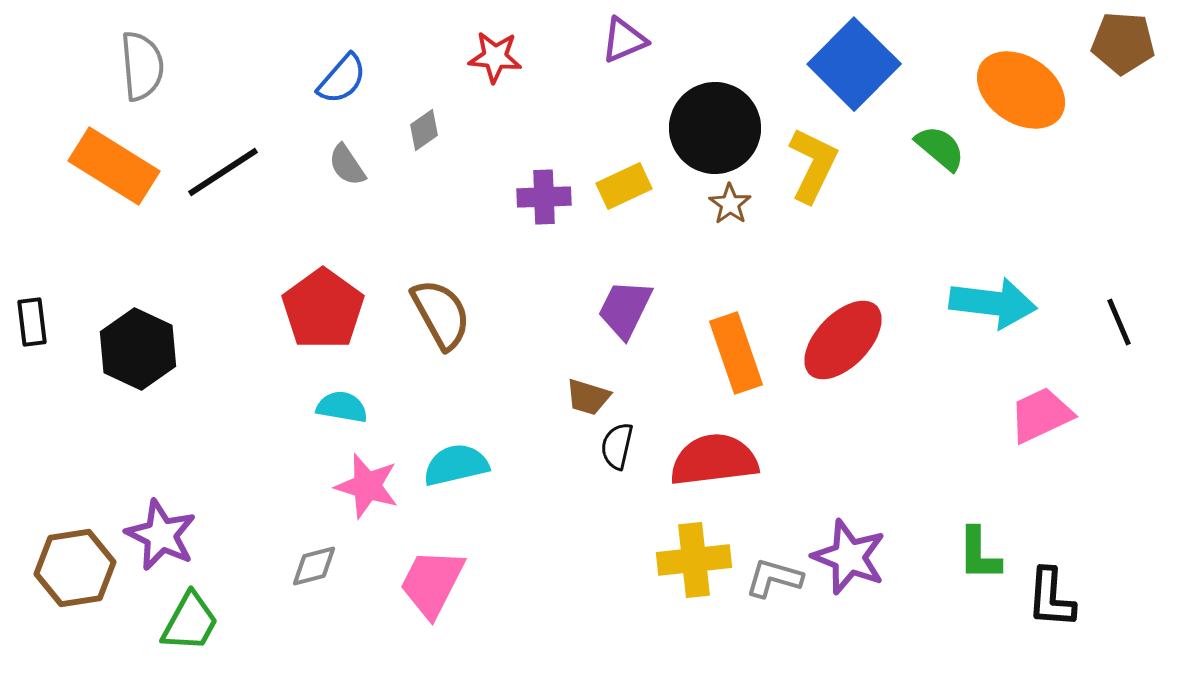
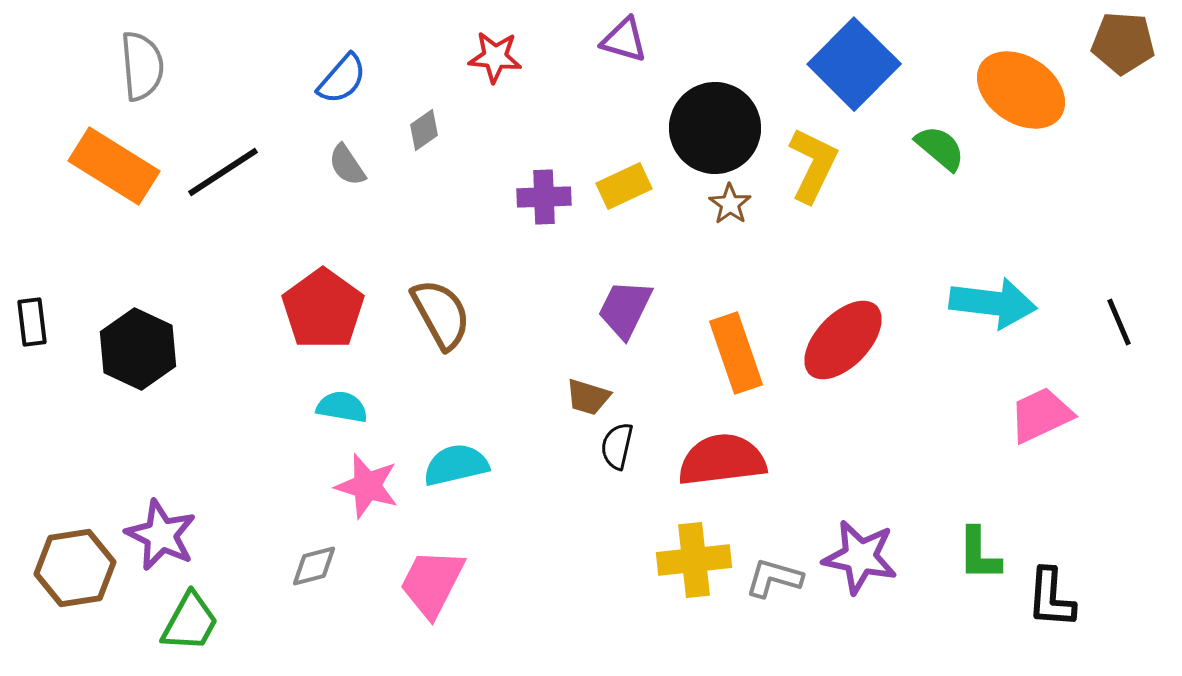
purple triangle at (624, 40): rotated 39 degrees clockwise
red semicircle at (714, 460): moved 8 px right
purple star at (849, 557): moved 11 px right; rotated 10 degrees counterclockwise
